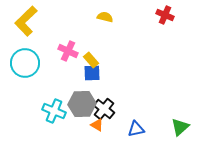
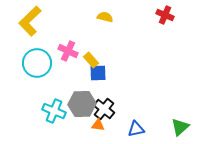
yellow L-shape: moved 4 px right
cyan circle: moved 12 px right
blue square: moved 6 px right
orange triangle: moved 1 px right; rotated 24 degrees counterclockwise
